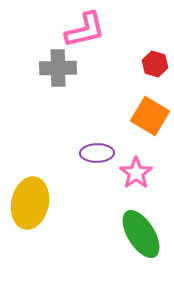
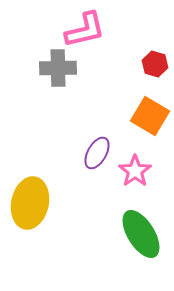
purple ellipse: rotated 60 degrees counterclockwise
pink star: moved 1 px left, 2 px up
